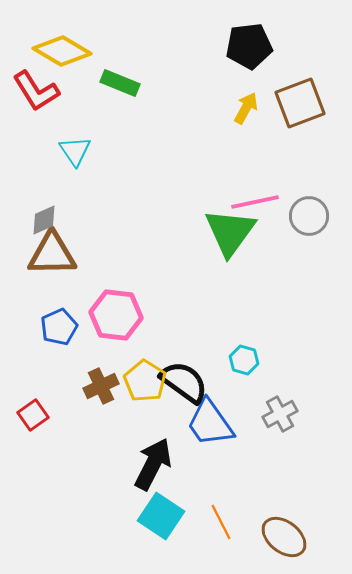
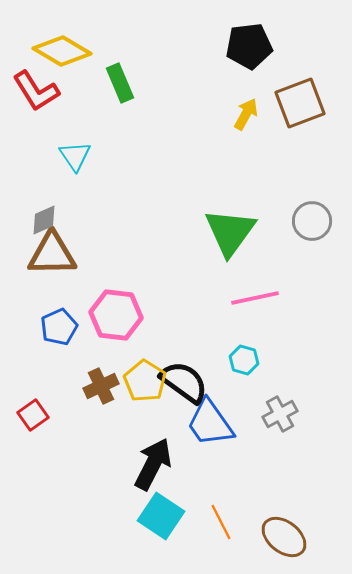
green rectangle: rotated 45 degrees clockwise
yellow arrow: moved 6 px down
cyan triangle: moved 5 px down
pink line: moved 96 px down
gray circle: moved 3 px right, 5 px down
